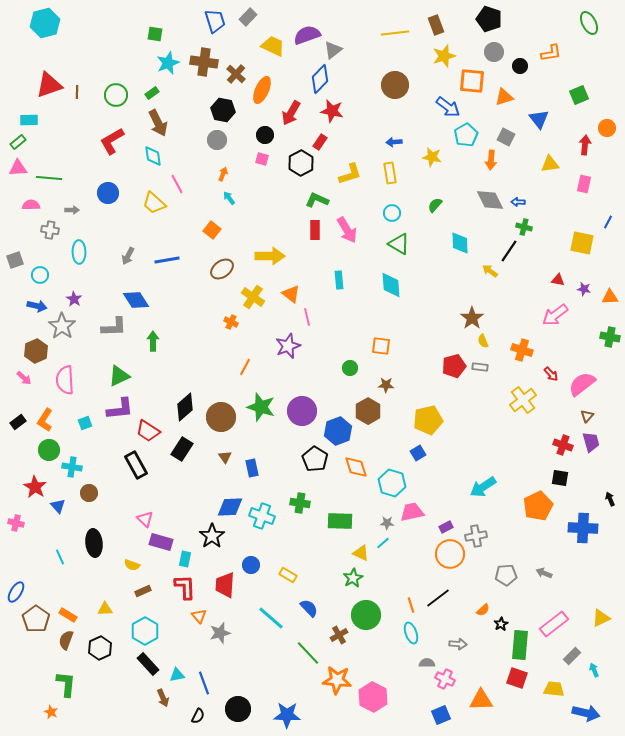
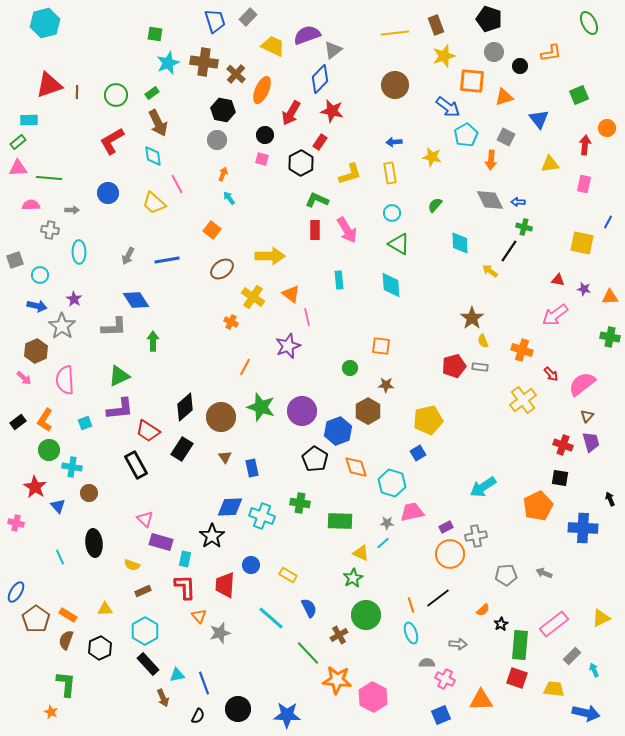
blue semicircle at (309, 608): rotated 18 degrees clockwise
